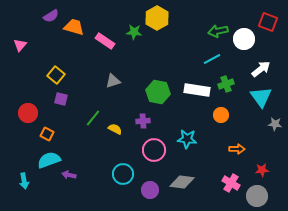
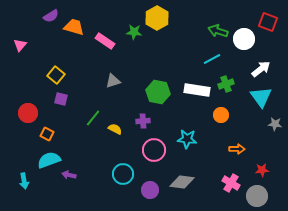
green arrow: rotated 30 degrees clockwise
